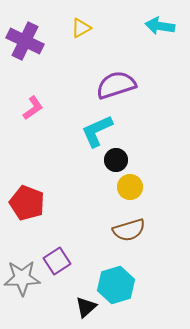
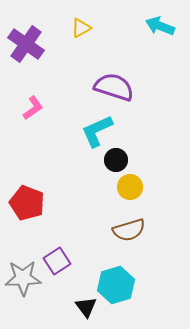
cyan arrow: rotated 12 degrees clockwise
purple cross: moved 1 px right, 3 px down; rotated 9 degrees clockwise
purple semicircle: moved 2 px left, 2 px down; rotated 36 degrees clockwise
gray star: moved 1 px right
black triangle: rotated 25 degrees counterclockwise
